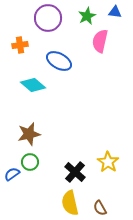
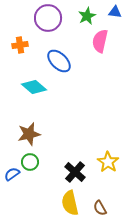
blue ellipse: rotated 15 degrees clockwise
cyan diamond: moved 1 px right, 2 px down
